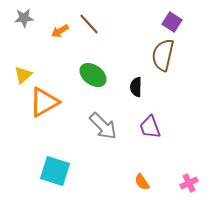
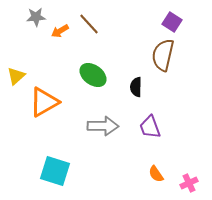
gray star: moved 12 px right, 1 px up
yellow triangle: moved 7 px left, 1 px down
gray arrow: rotated 44 degrees counterclockwise
orange semicircle: moved 14 px right, 8 px up
